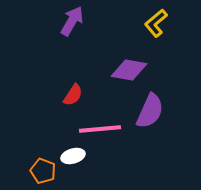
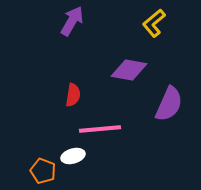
yellow L-shape: moved 2 px left
red semicircle: rotated 25 degrees counterclockwise
purple semicircle: moved 19 px right, 7 px up
